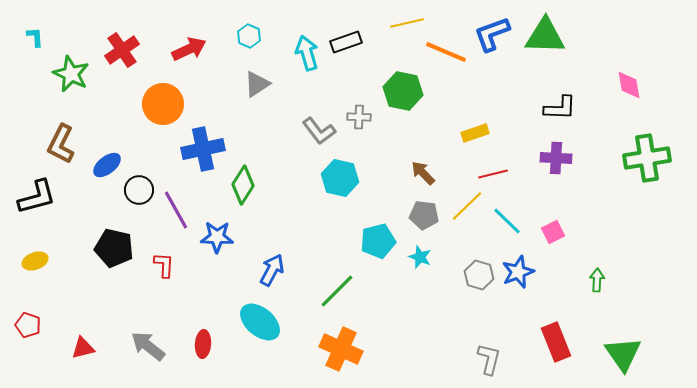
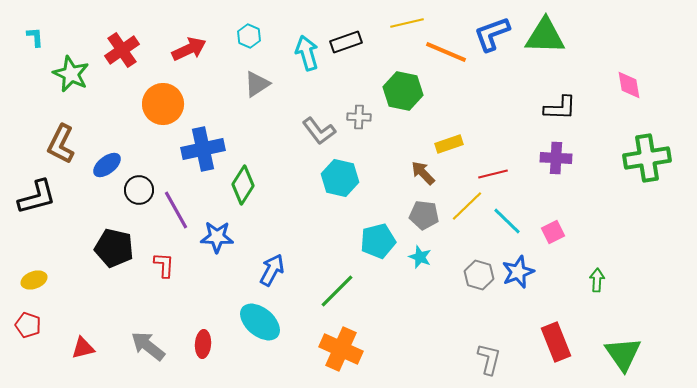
yellow rectangle at (475, 133): moved 26 px left, 11 px down
yellow ellipse at (35, 261): moved 1 px left, 19 px down
